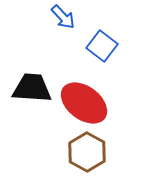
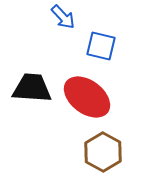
blue square: moved 1 px left; rotated 24 degrees counterclockwise
red ellipse: moved 3 px right, 6 px up
brown hexagon: moved 16 px right
